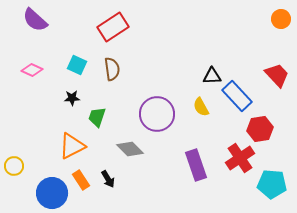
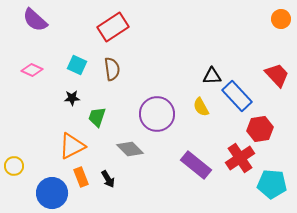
purple rectangle: rotated 32 degrees counterclockwise
orange rectangle: moved 3 px up; rotated 12 degrees clockwise
